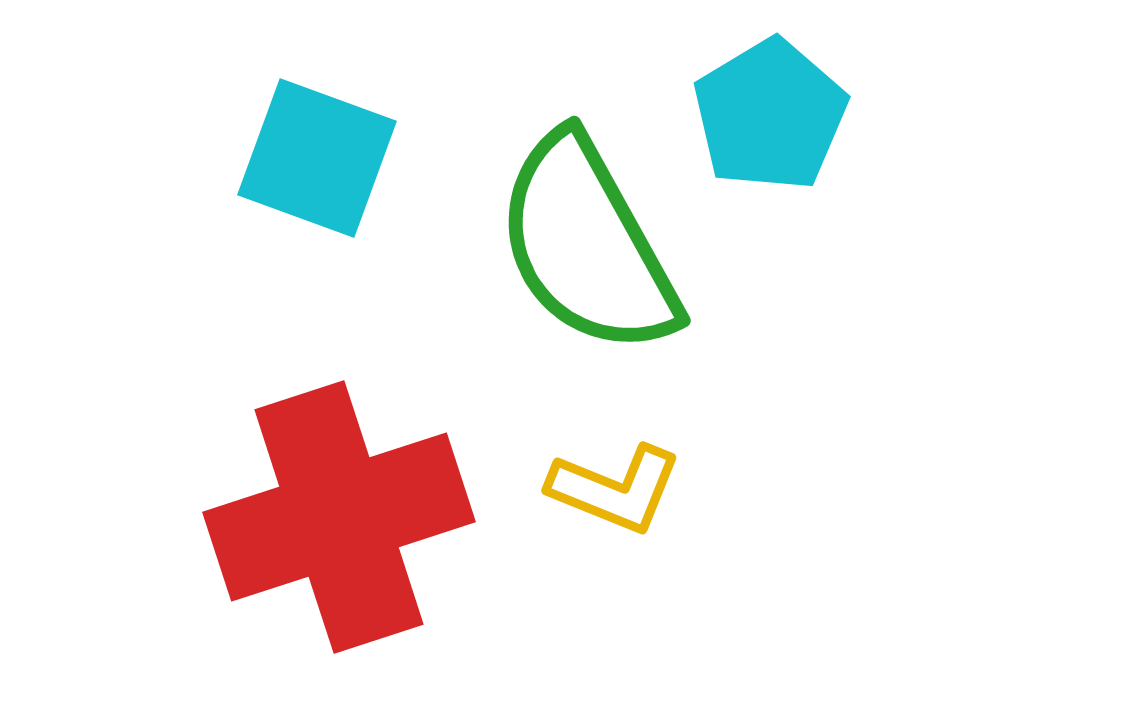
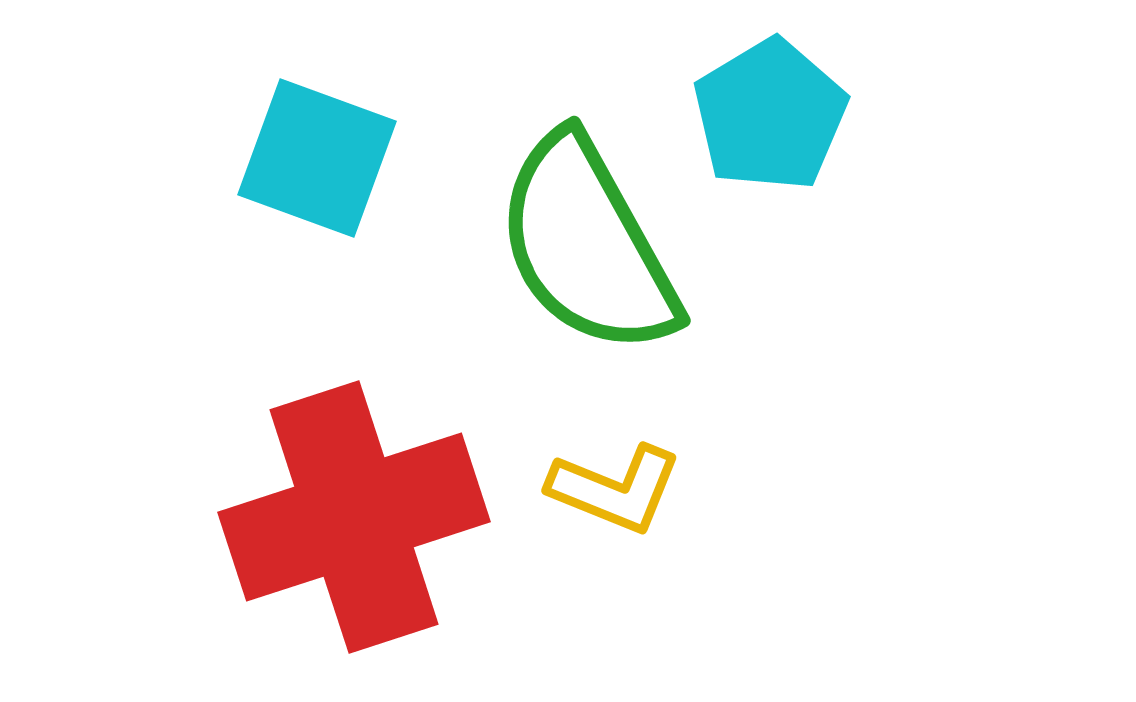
red cross: moved 15 px right
